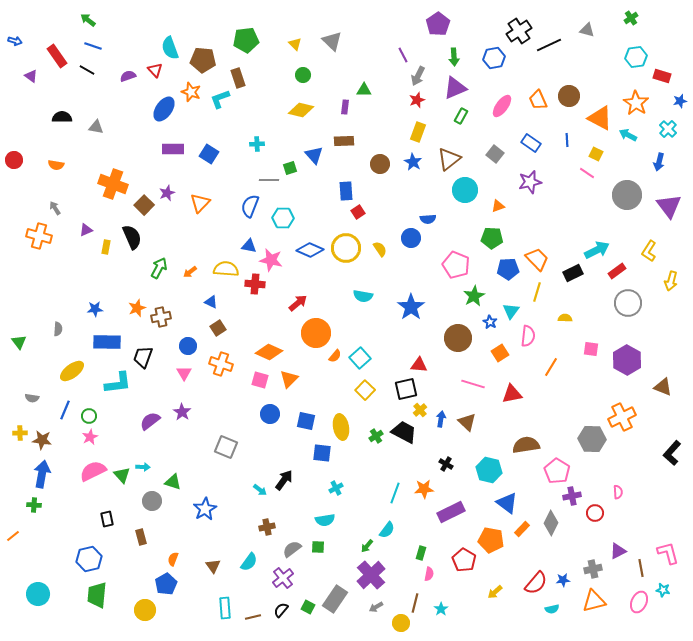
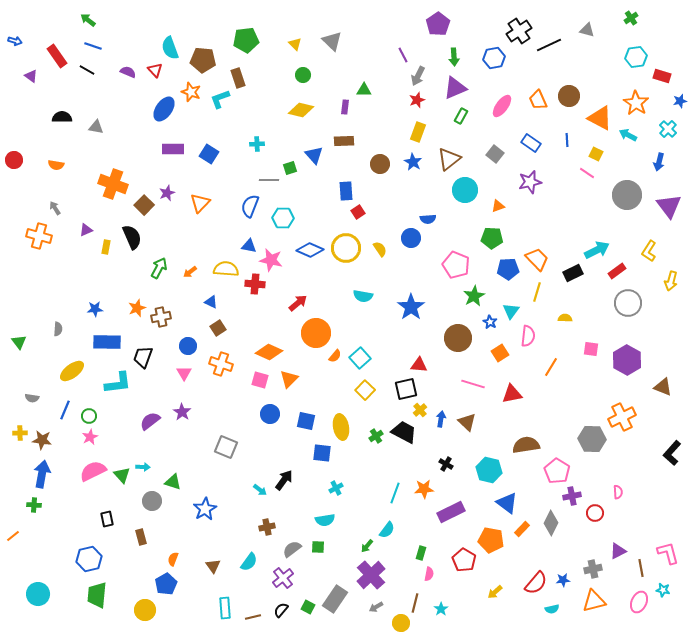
purple semicircle at (128, 76): moved 4 px up; rotated 42 degrees clockwise
